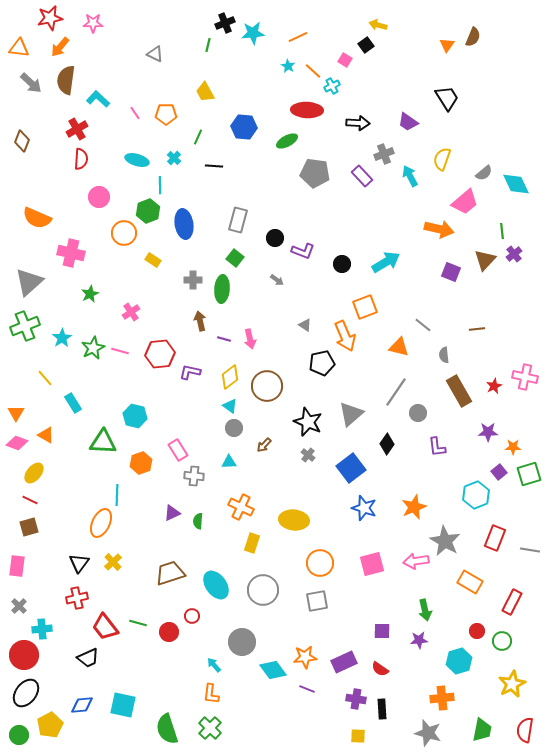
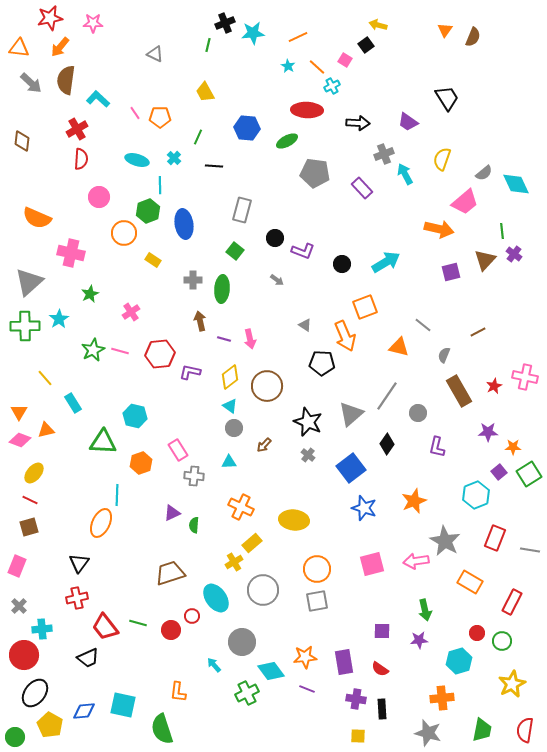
orange triangle at (447, 45): moved 2 px left, 15 px up
orange line at (313, 71): moved 4 px right, 4 px up
orange pentagon at (166, 114): moved 6 px left, 3 px down
blue hexagon at (244, 127): moved 3 px right, 1 px down
brown diamond at (22, 141): rotated 15 degrees counterclockwise
purple rectangle at (362, 176): moved 12 px down
cyan arrow at (410, 176): moved 5 px left, 2 px up
gray rectangle at (238, 220): moved 4 px right, 10 px up
purple cross at (514, 254): rotated 14 degrees counterclockwise
green square at (235, 258): moved 7 px up
purple square at (451, 272): rotated 36 degrees counterclockwise
green cross at (25, 326): rotated 20 degrees clockwise
brown line at (477, 329): moved 1 px right, 3 px down; rotated 21 degrees counterclockwise
cyan star at (62, 338): moved 3 px left, 19 px up
green star at (93, 348): moved 2 px down
gray semicircle at (444, 355): rotated 28 degrees clockwise
black pentagon at (322, 363): rotated 15 degrees clockwise
gray line at (396, 392): moved 9 px left, 4 px down
orange triangle at (16, 413): moved 3 px right, 1 px up
orange triangle at (46, 435): moved 5 px up; rotated 42 degrees counterclockwise
pink diamond at (17, 443): moved 3 px right, 3 px up
purple L-shape at (437, 447): rotated 20 degrees clockwise
green square at (529, 474): rotated 15 degrees counterclockwise
orange star at (414, 507): moved 6 px up
green semicircle at (198, 521): moved 4 px left, 4 px down
yellow rectangle at (252, 543): rotated 30 degrees clockwise
yellow cross at (113, 562): moved 121 px right; rotated 12 degrees clockwise
orange circle at (320, 563): moved 3 px left, 6 px down
pink rectangle at (17, 566): rotated 15 degrees clockwise
cyan ellipse at (216, 585): moved 13 px down
red circle at (477, 631): moved 2 px down
red circle at (169, 632): moved 2 px right, 2 px up
purple rectangle at (344, 662): rotated 75 degrees counterclockwise
cyan diamond at (273, 670): moved 2 px left, 1 px down
black ellipse at (26, 693): moved 9 px right
orange L-shape at (211, 694): moved 33 px left, 2 px up
blue diamond at (82, 705): moved 2 px right, 6 px down
yellow pentagon at (50, 725): rotated 15 degrees counterclockwise
green cross at (210, 728): moved 37 px right, 35 px up; rotated 20 degrees clockwise
green semicircle at (167, 729): moved 5 px left
green circle at (19, 735): moved 4 px left, 2 px down
